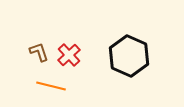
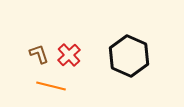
brown L-shape: moved 2 px down
